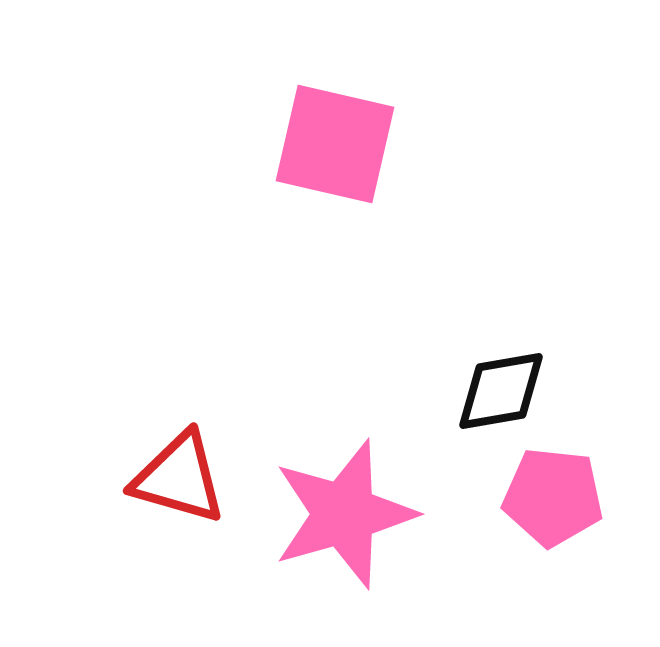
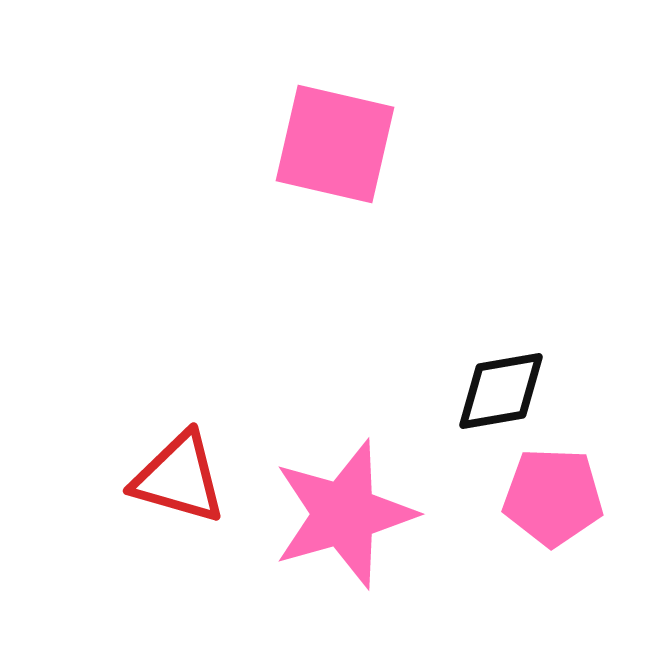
pink pentagon: rotated 4 degrees counterclockwise
